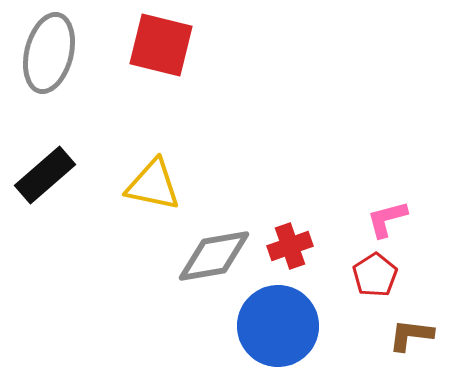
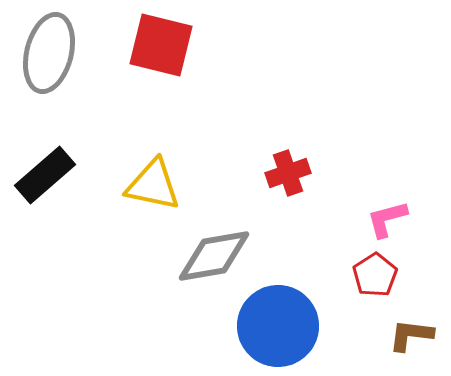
red cross: moved 2 px left, 73 px up
